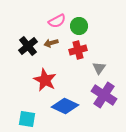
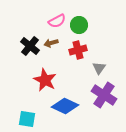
green circle: moved 1 px up
black cross: moved 2 px right; rotated 12 degrees counterclockwise
